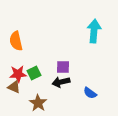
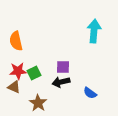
red star: moved 3 px up
